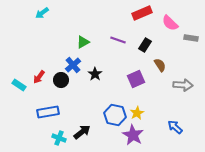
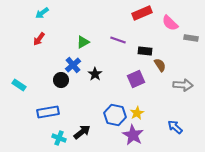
black rectangle: moved 6 px down; rotated 64 degrees clockwise
red arrow: moved 38 px up
